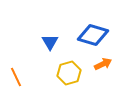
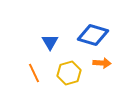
orange arrow: moved 1 px left, 1 px up; rotated 30 degrees clockwise
orange line: moved 18 px right, 4 px up
